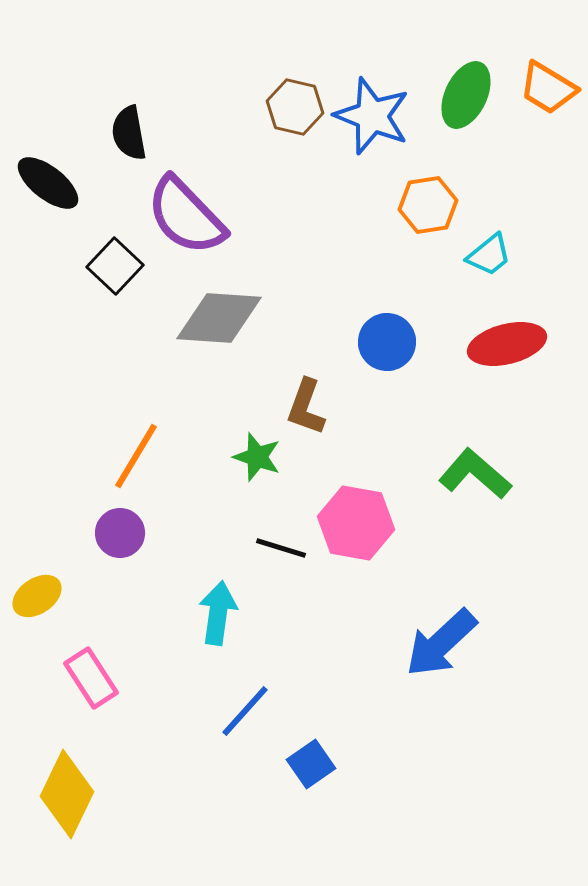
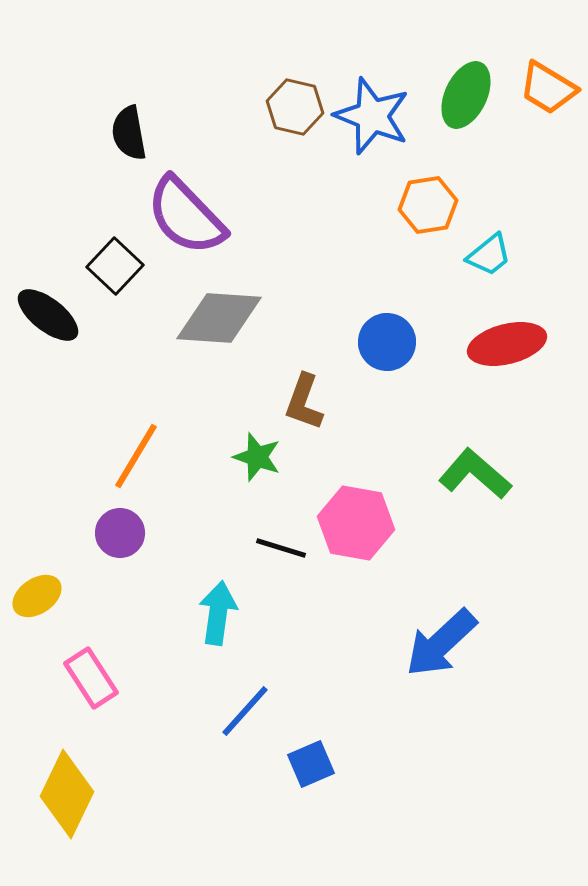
black ellipse: moved 132 px down
brown L-shape: moved 2 px left, 5 px up
blue square: rotated 12 degrees clockwise
